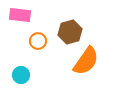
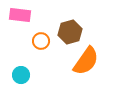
orange circle: moved 3 px right
